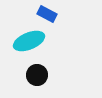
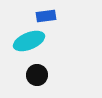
blue rectangle: moved 1 px left, 2 px down; rotated 36 degrees counterclockwise
